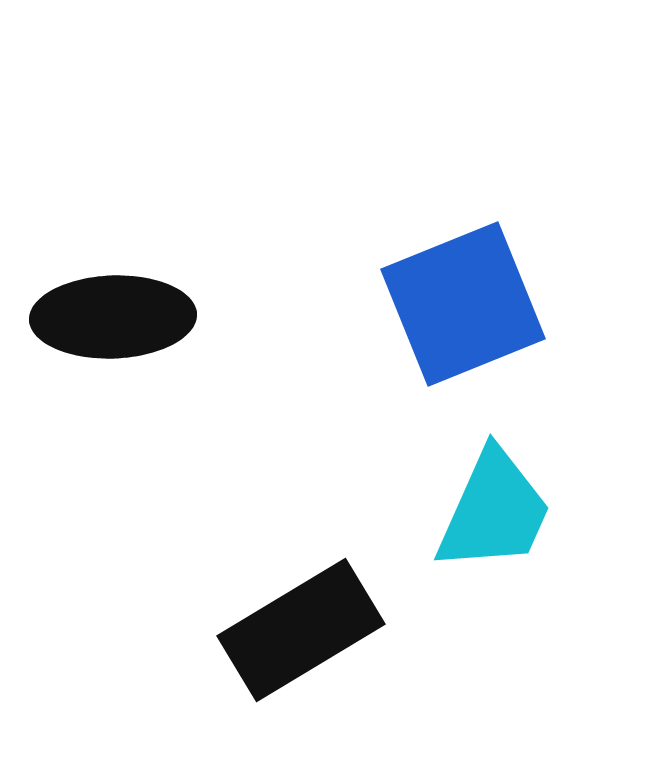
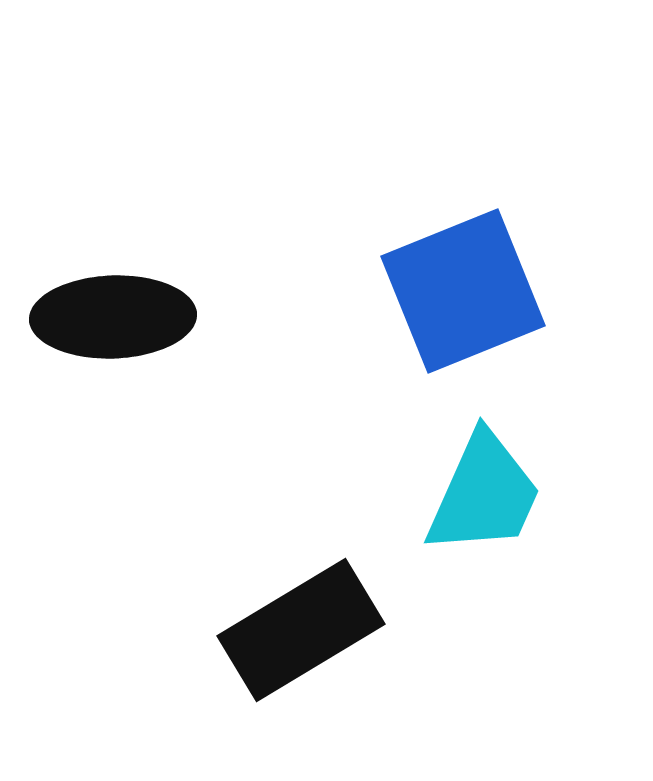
blue square: moved 13 px up
cyan trapezoid: moved 10 px left, 17 px up
